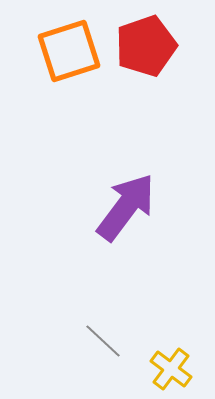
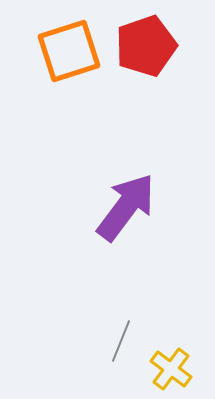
gray line: moved 18 px right; rotated 69 degrees clockwise
